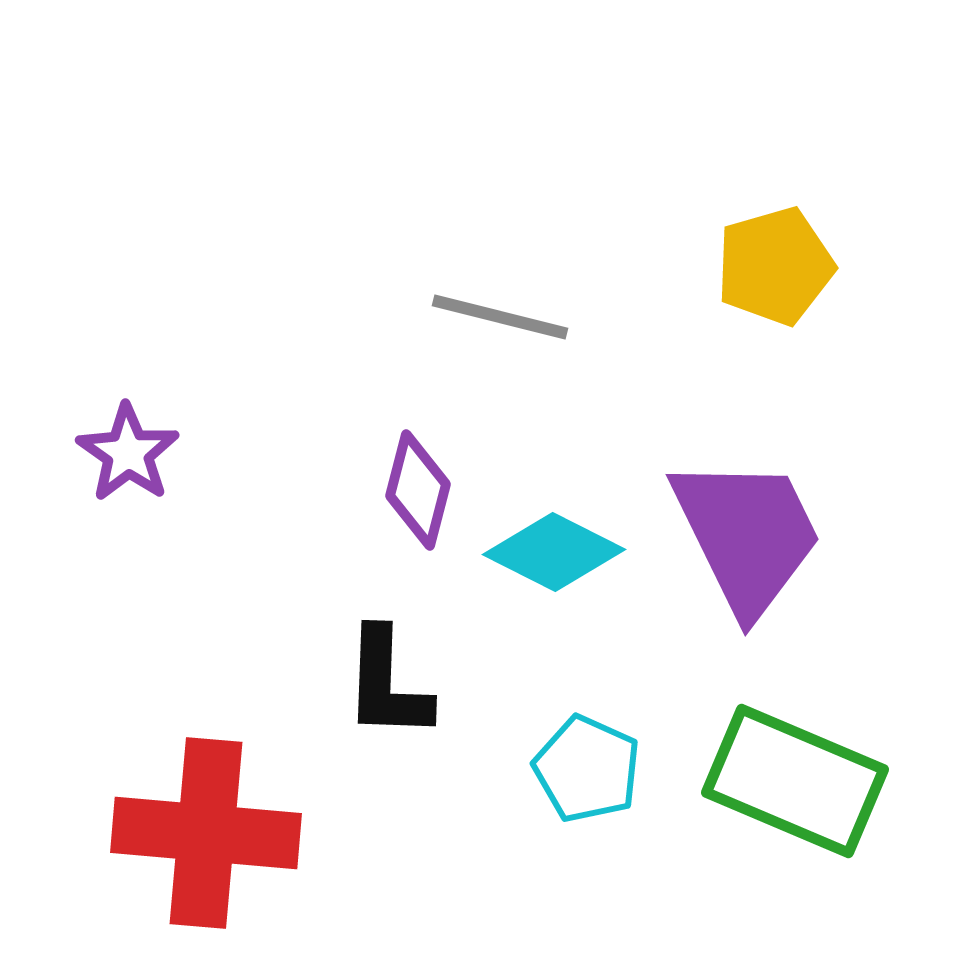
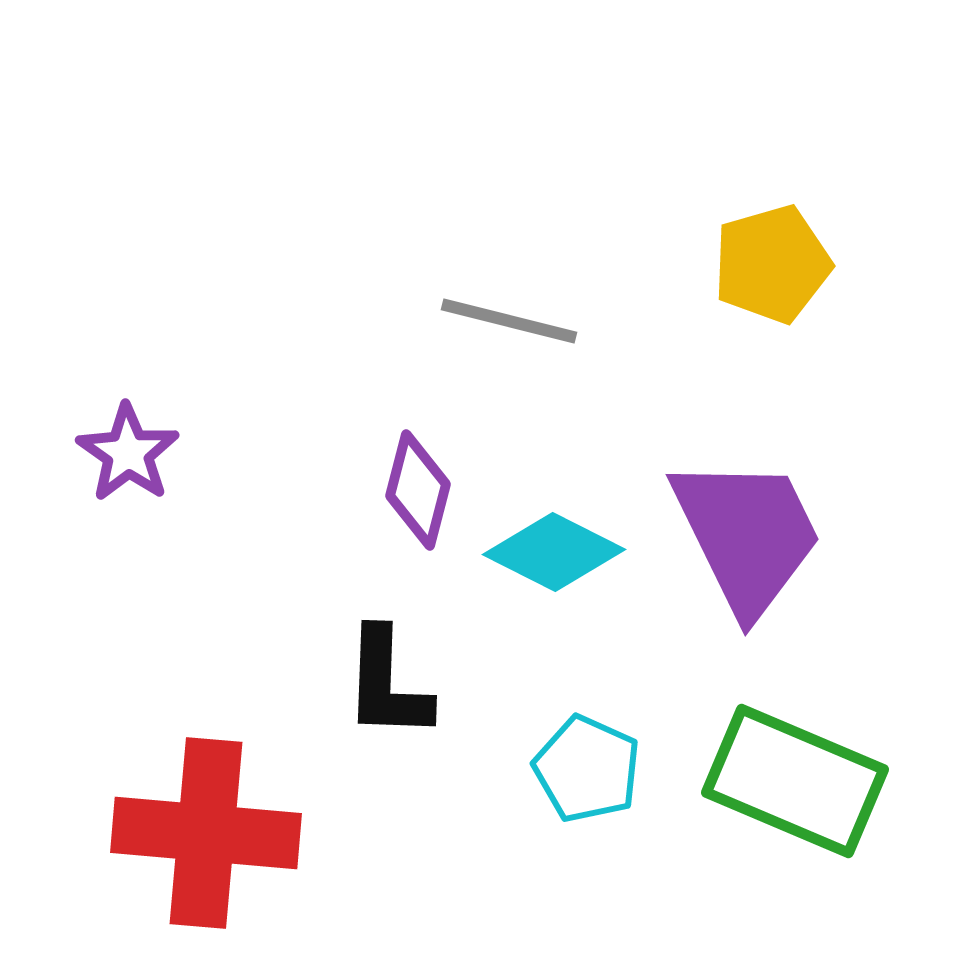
yellow pentagon: moved 3 px left, 2 px up
gray line: moved 9 px right, 4 px down
